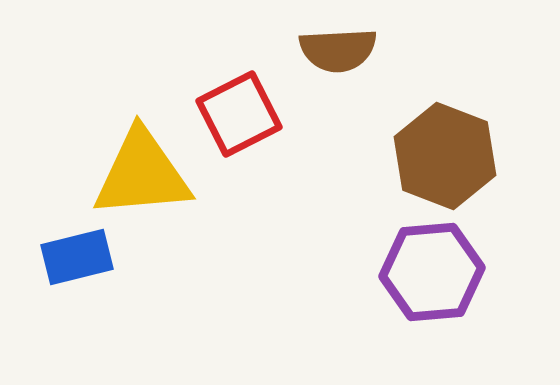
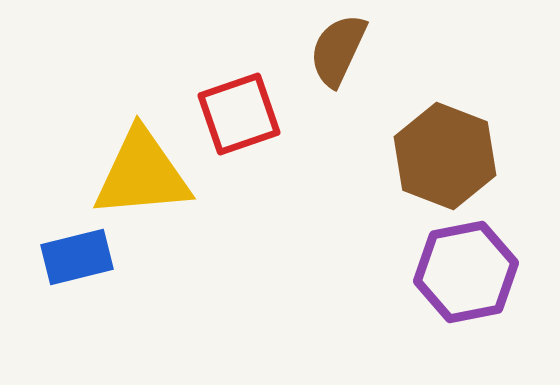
brown semicircle: rotated 118 degrees clockwise
red square: rotated 8 degrees clockwise
purple hexagon: moved 34 px right; rotated 6 degrees counterclockwise
